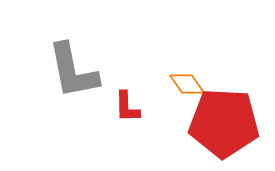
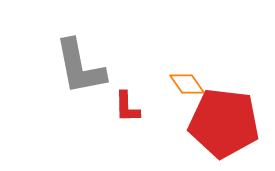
gray L-shape: moved 7 px right, 4 px up
red pentagon: rotated 4 degrees clockwise
